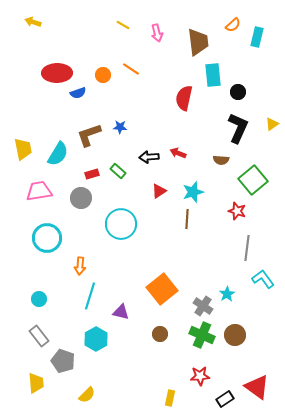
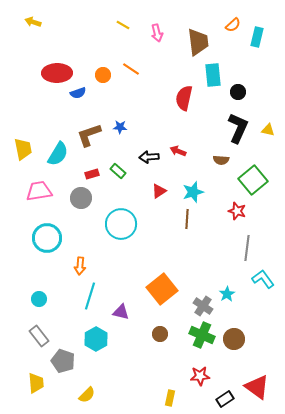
yellow triangle at (272, 124): moved 4 px left, 6 px down; rotated 48 degrees clockwise
red arrow at (178, 153): moved 2 px up
brown circle at (235, 335): moved 1 px left, 4 px down
